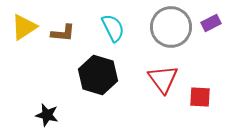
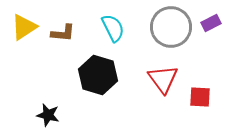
black star: moved 1 px right
